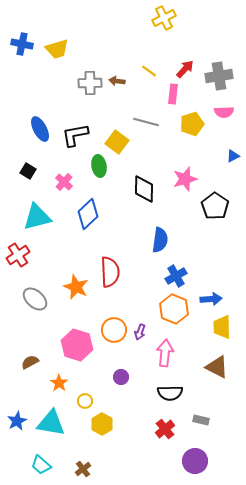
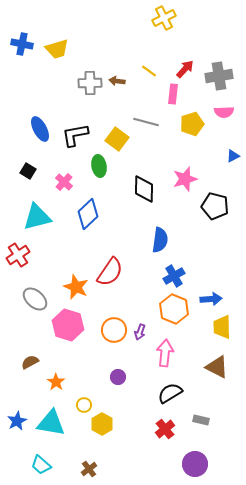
yellow square at (117, 142): moved 3 px up
black pentagon at (215, 206): rotated 20 degrees counterclockwise
red semicircle at (110, 272): rotated 36 degrees clockwise
blue cross at (176, 276): moved 2 px left
pink hexagon at (77, 345): moved 9 px left, 20 px up
purple circle at (121, 377): moved 3 px left
orange star at (59, 383): moved 3 px left, 1 px up
black semicircle at (170, 393): rotated 150 degrees clockwise
yellow circle at (85, 401): moved 1 px left, 4 px down
purple circle at (195, 461): moved 3 px down
brown cross at (83, 469): moved 6 px right
